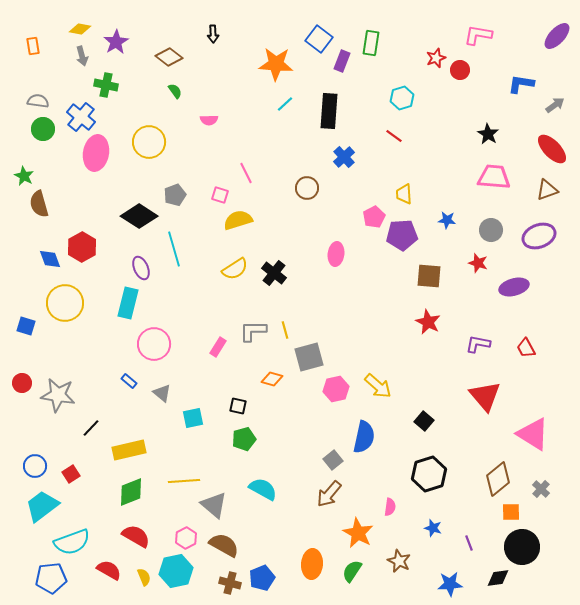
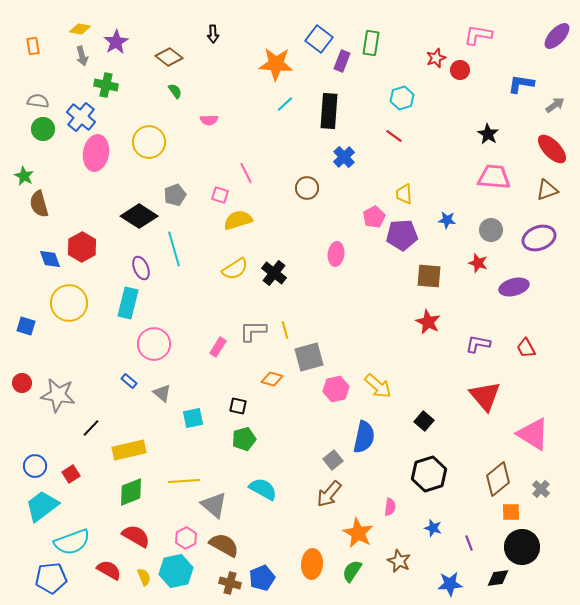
purple ellipse at (539, 236): moved 2 px down
yellow circle at (65, 303): moved 4 px right
